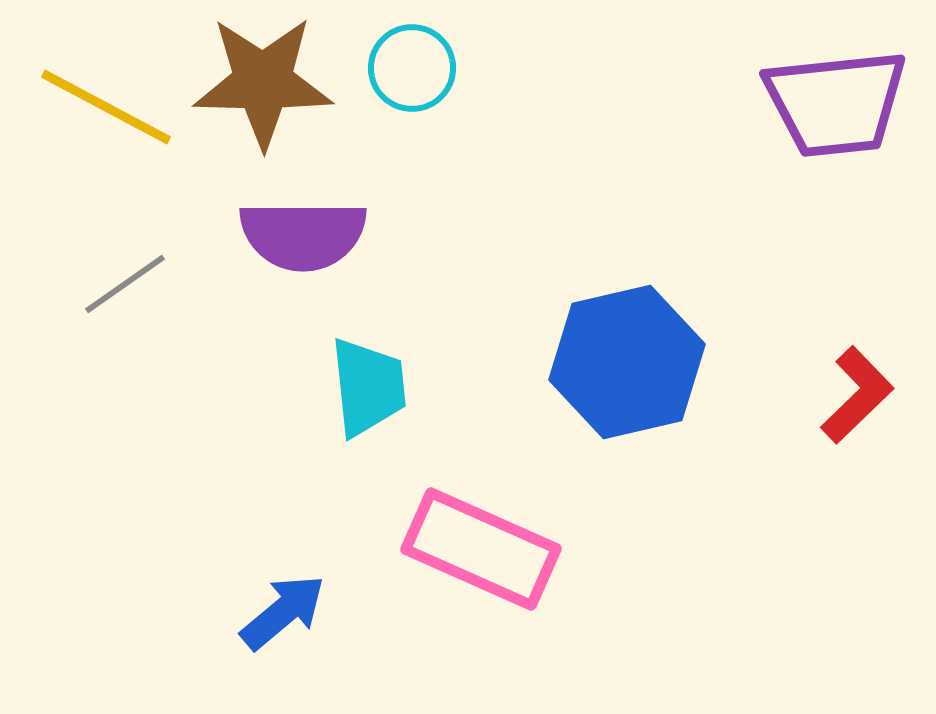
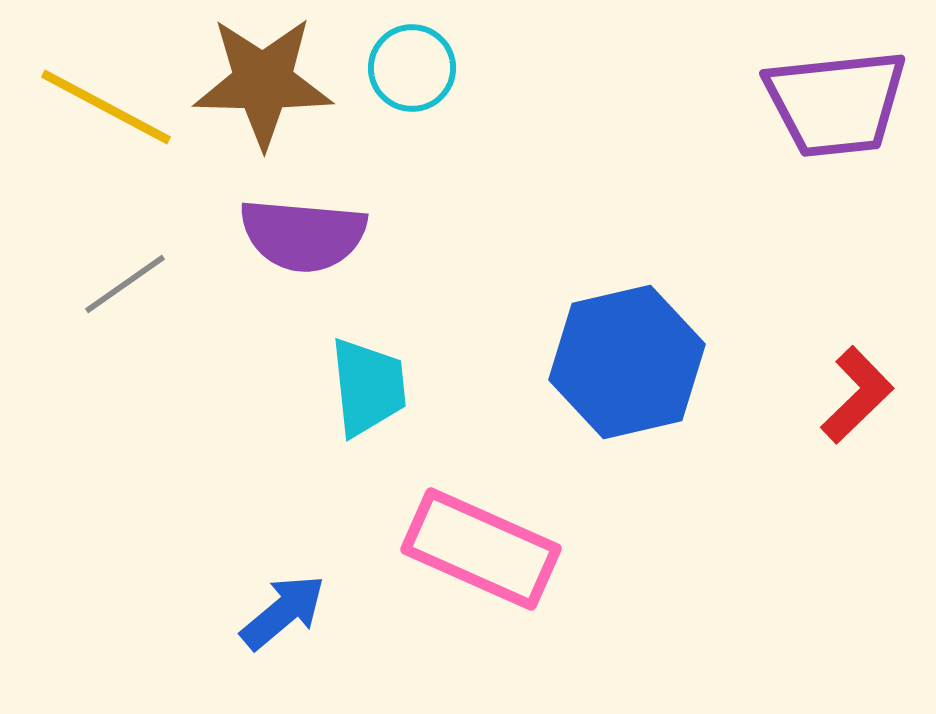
purple semicircle: rotated 5 degrees clockwise
